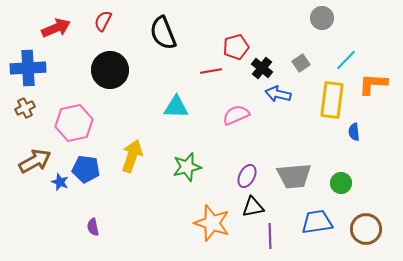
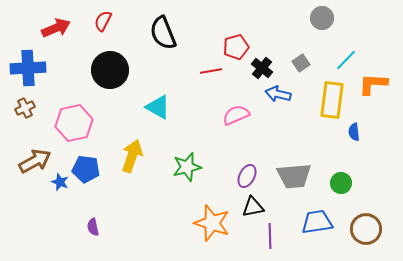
cyan triangle: moved 18 px left; rotated 28 degrees clockwise
